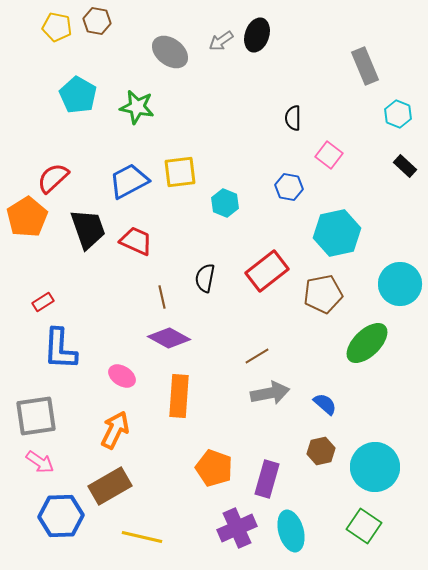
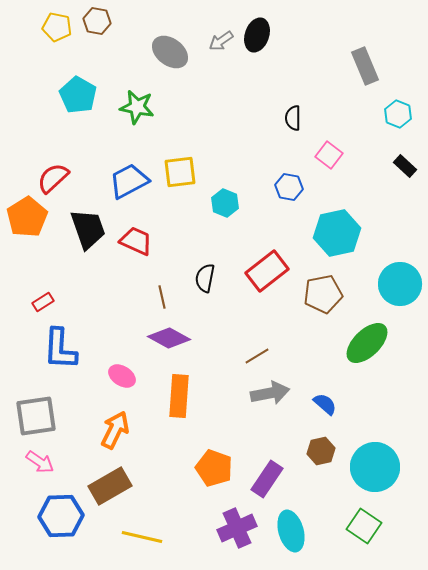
purple rectangle at (267, 479): rotated 18 degrees clockwise
